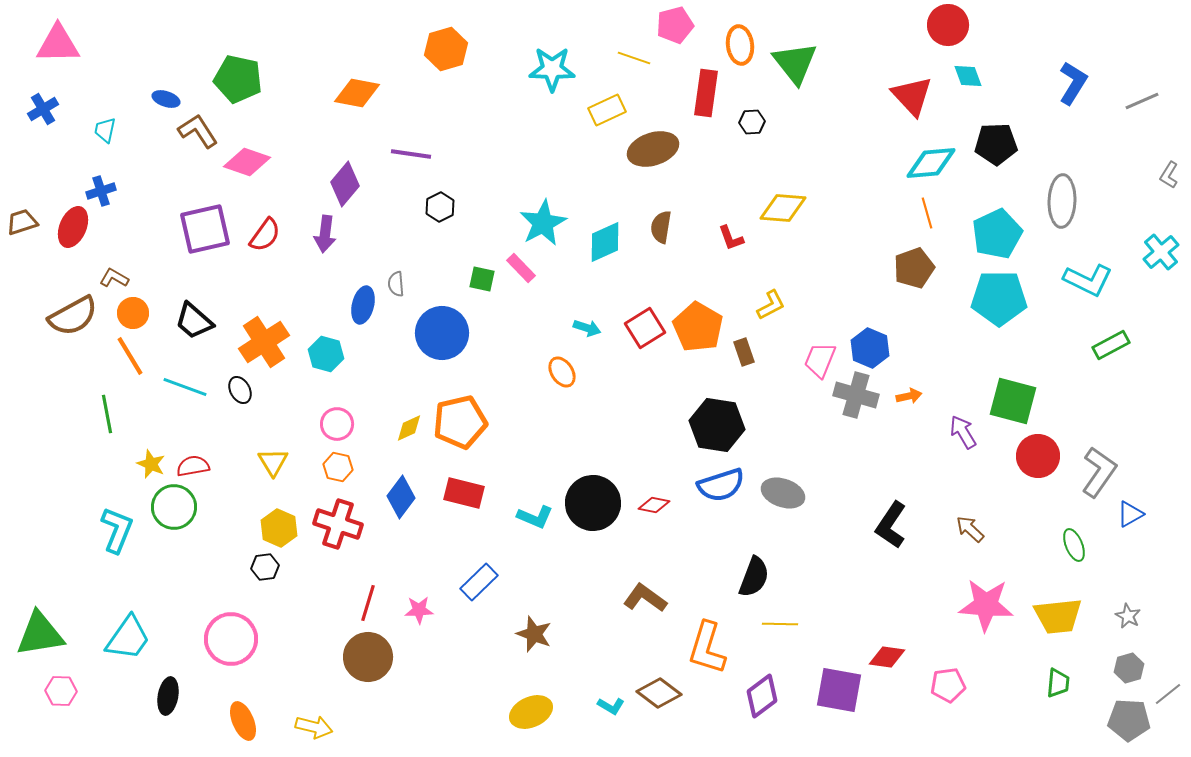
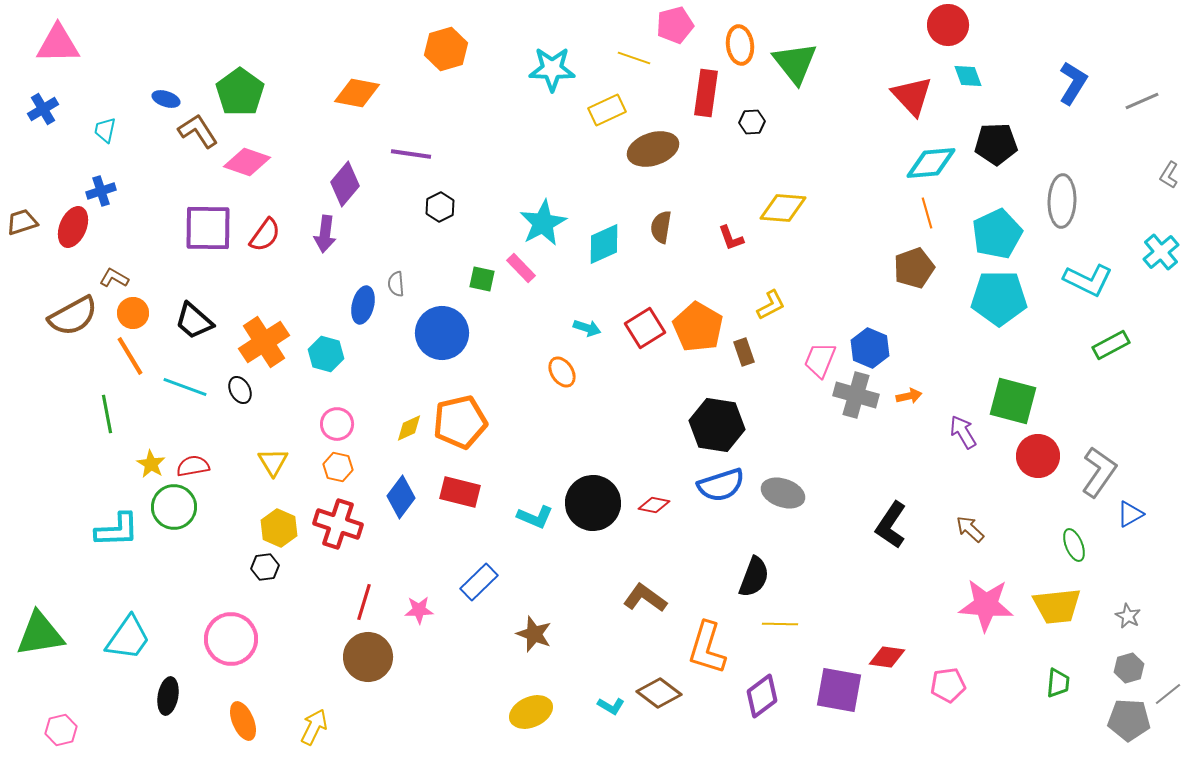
green pentagon at (238, 79): moved 2 px right, 13 px down; rotated 24 degrees clockwise
purple square at (205, 229): moved 3 px right, 1 px up; rotated 14 degrees clockwise
cyan diamond at (605, 242): moved 1 px left, 2 px down
yellow star at (151, 464): rotated 8 degrees clockwise
red rectangle at (464, 493): moved 4 px left, 1 px up
cyan L-shape at (117, 530): rotated 66 degrees clockwise
red line at (368, 603): moved 4 px left, 1 px up
yellow trapezoid at (1058, 616): moved 1 px left, 10 px up
pink hexagon at (61, 691): moved 39 px down; rotated 16 degrees counterclockwise
yellow arrow at (314, 727): rotated 78 degrees counterclockwise
